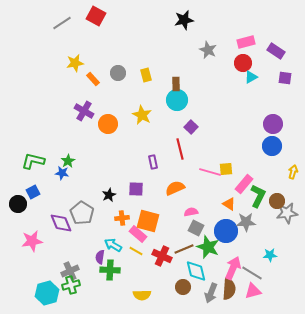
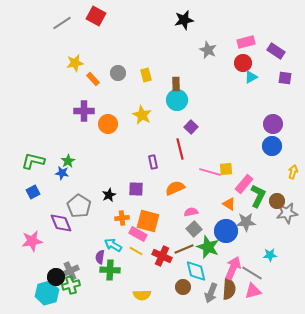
purple cross at (84, 111): rotated 30 degrees counterclockwise
black circle at (18, 204): moved 38 px right, 73 px down
gray pentagon at (82, 213): moved 3 px left, 7 px up
gray square at (196, 228): moved 2 px left, 1 px down; rotated 21 degrees clockwise
pink rectangle at (138, 234): rotated 12 degrees counterclockwise
